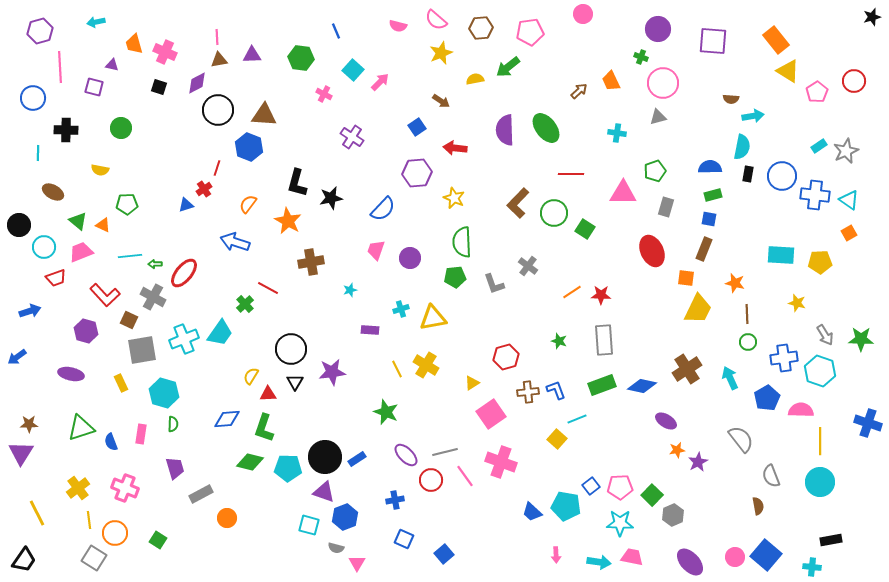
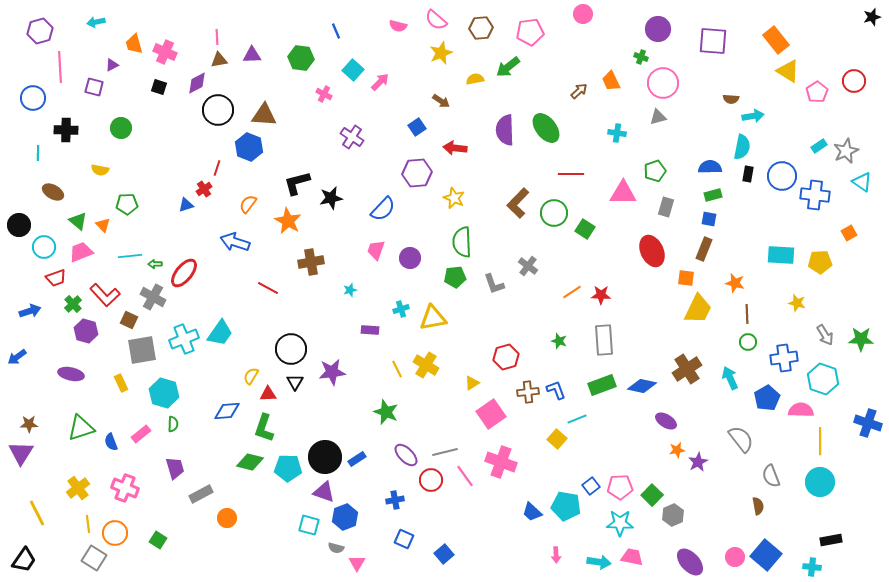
purple triangle at (112, 65): rotated 40 degrees counterclockwise
black L-shape at (297, 183): rotated 60 degrees clockwise
cyan triangle at (849, 200): moved 13 px right, 18 px up
orange triangle at (103, 225): rotated 21 degrees clockwise
green cross at (245, 304): moved 172 px left
cyan hexagon at (820, 371): moved 3 px right, 8 px down
blue diamond at (227, 419): moved 8 px up
pink rectangle at (141, 434): rotated 42 degrees clockwise
yellow line at (89, 520): moved 1 px left, 4 px down
